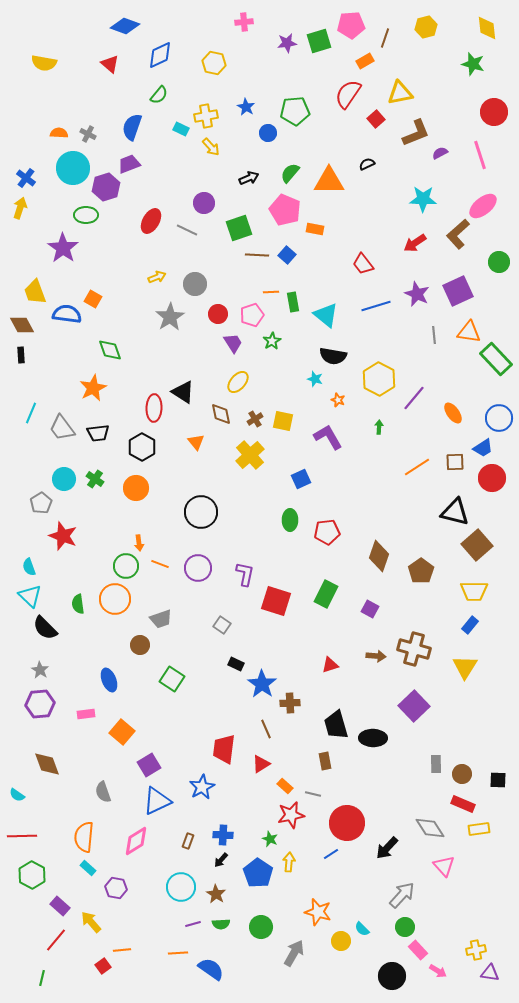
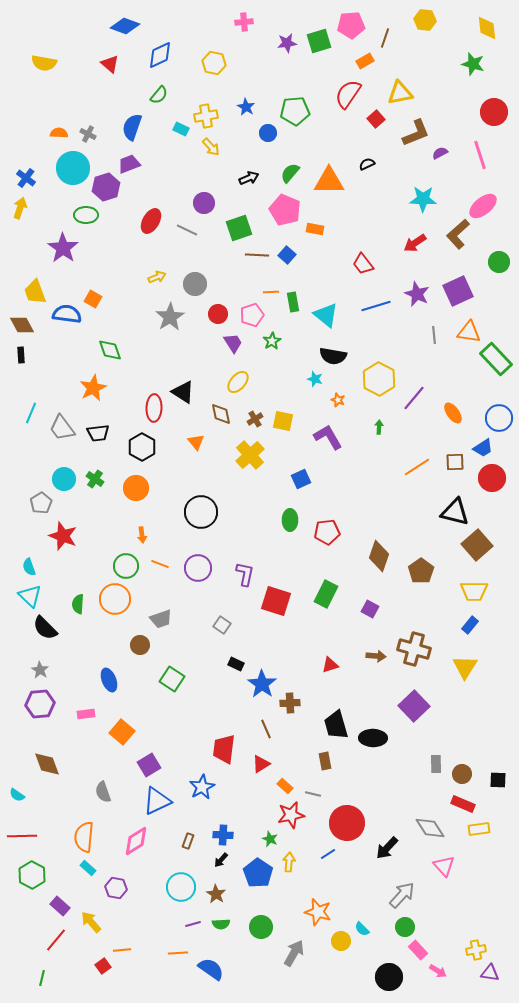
yellow hexagon at (426, 27): moved 1 px left, 7 px up; rotated 20 degrees clockwise
orange arrow at (139, 543): moved 3 px right, 8 px up
green semicircle at (78, 604): rotated 12 degrees clockwise
blue line at (331, 854): moved 3 px left
black circle at (392, 976): moved 3 px left, 1 px down
